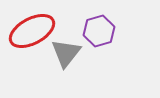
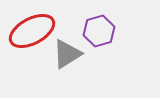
gray triangle: moved 1 px right, 1 px down; rotated 20 degrees clockwise
